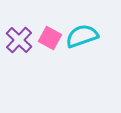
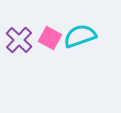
cyan semicircle: moved 2 px left
